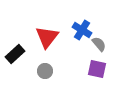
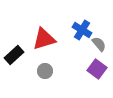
red triangle: moved 3 px left, 2 px down; rotated 35 degrees clockwise
black rectangle: moved 1 px left, 1 px down
purple square: rotated 24 degrees clockwise
